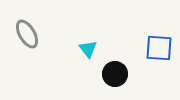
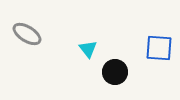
gray ellipse: rotated 28 degrees counterclockwise
black circle: moved 2 px up
